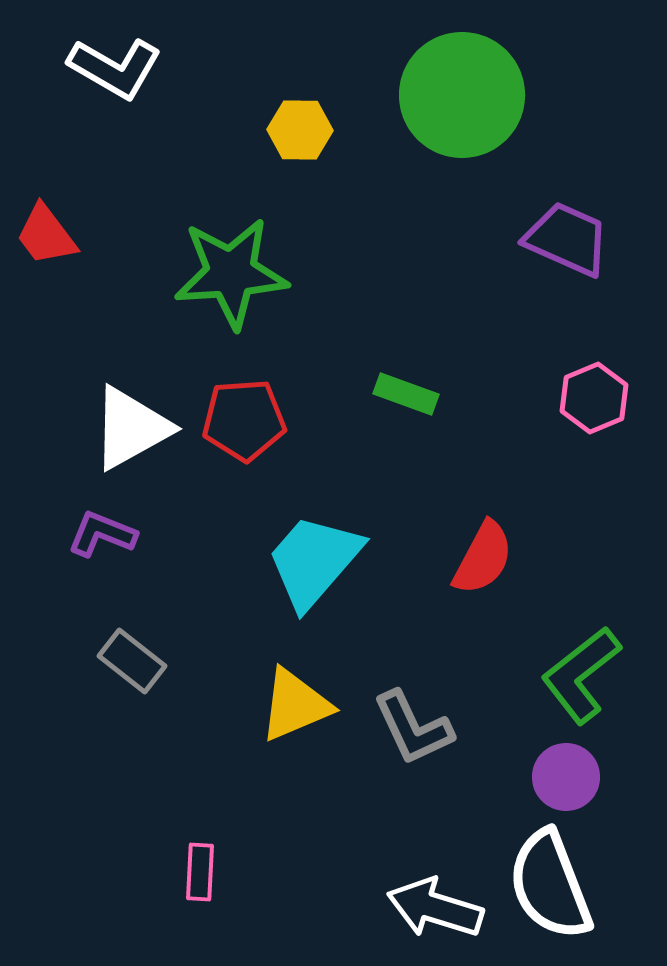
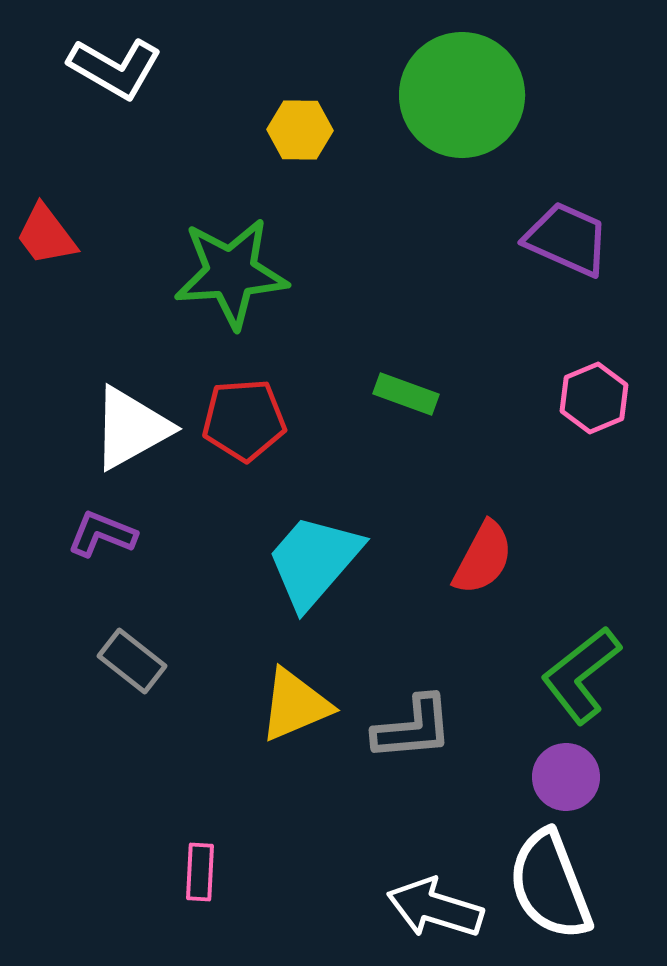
gray L-shape: rotated 70 degrees counterclockwise
